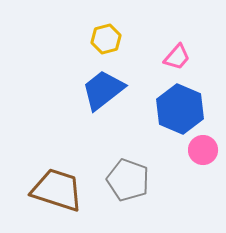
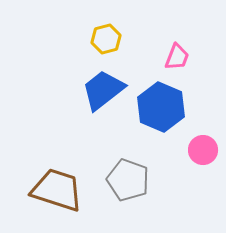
pink trapezoid: rotated 20 degrees counterclockwise
blue hexagon: moved 19 px left, 2 px up
